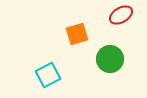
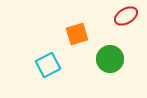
red ellipse: moved 5 px right, 1 px down
cyan square: moved 10 px up
